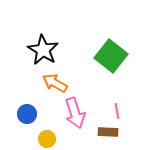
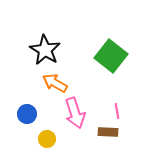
black star: moved 2 px right
